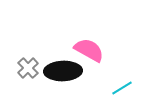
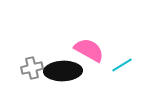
gray cross: moved 4 px right; rotated 30 degrees clockwise
cyan line: moved 23 px up
